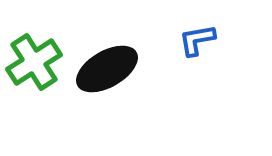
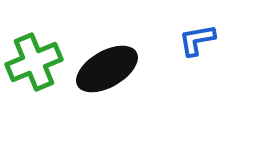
green cross: rotated 10 degrees clockwise
